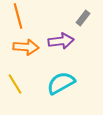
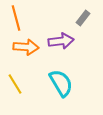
orange line: moved 2 px left, 2 px down
cyan semicircle: rotated 88 degrees clockwise
